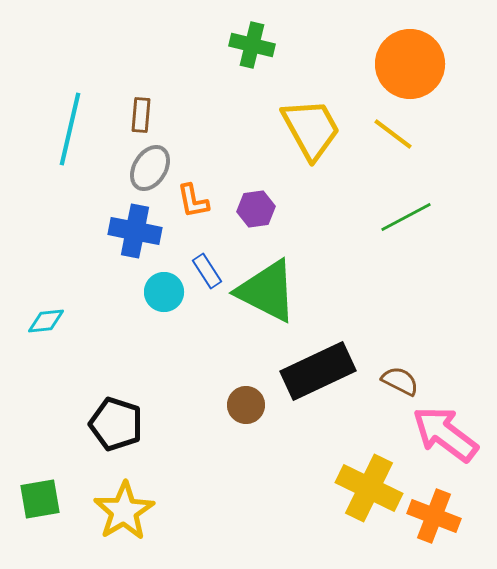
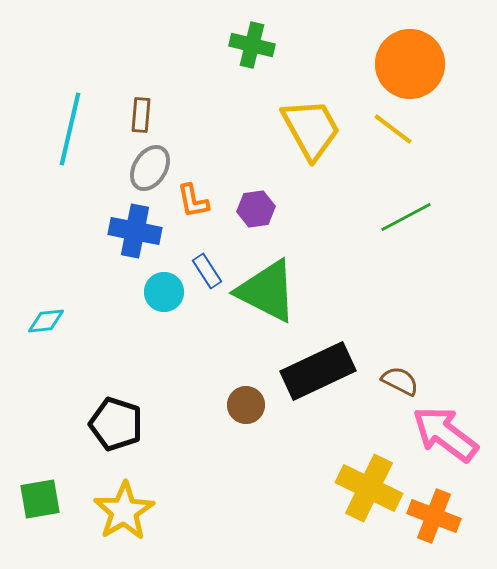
yellow line: moved 5 px up
